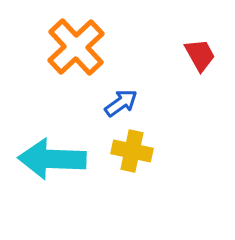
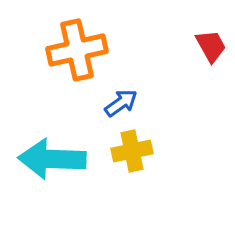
orange cross: moved 1 px right, 3 px down; rotated 30 degrees clockwise
red trapezoid: moved 11 px right, 9 px up
yellow cross: rotated 24 degrees counterclockwise
